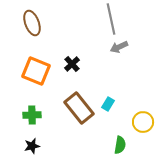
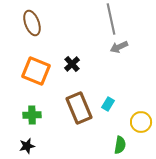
brown rectangle: rotated 16 degrees clockwise
yellow circle: moved 2 px left
black star: moved 5 px left
